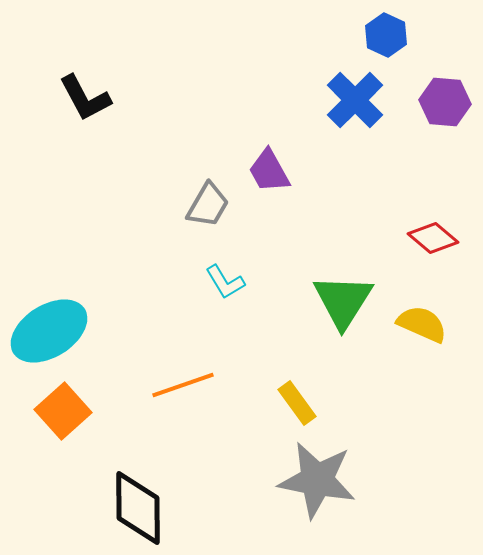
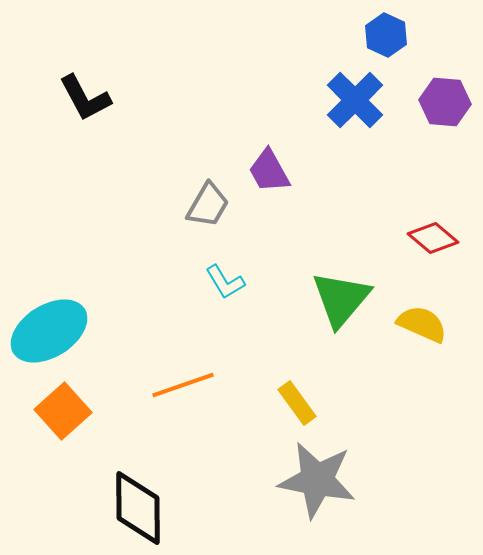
green triangle: moved 2 px left, 2 px up; rotated 8 degrees clockwise
